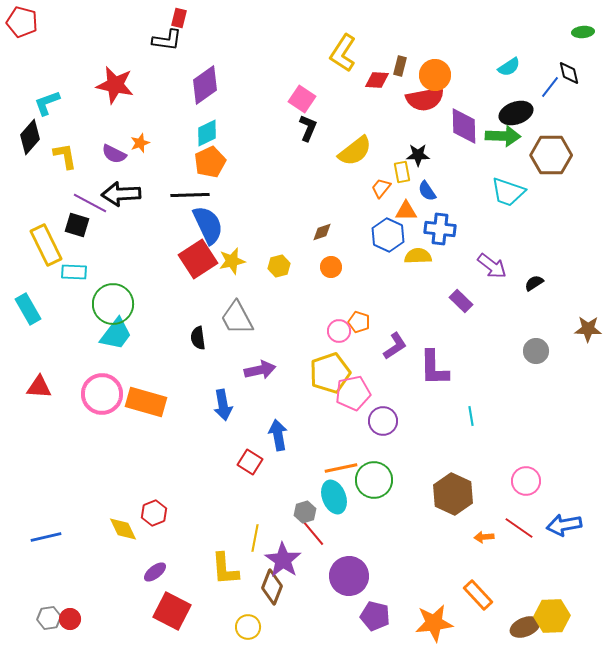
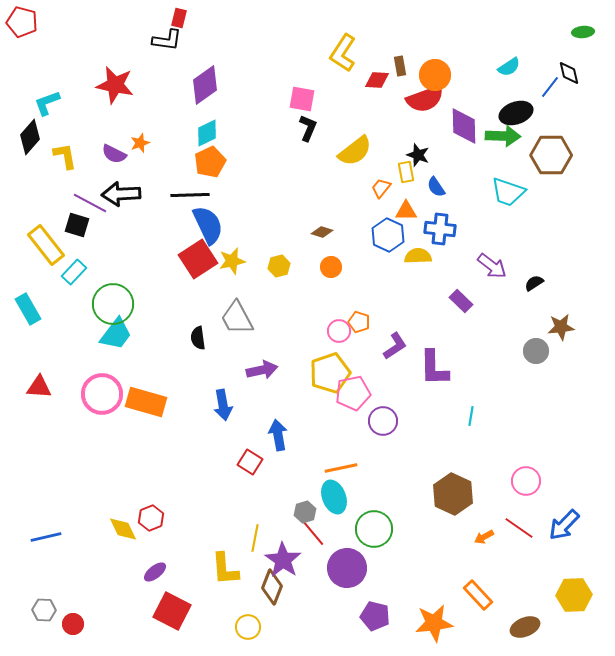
brown rectangle at (400, 66): rotated 24 degrees counterclockwise
pink square at (302, 99): rotated 24 degrees counterclockwise
red semicircle at (425, 99): rotated 9 degrees counterclockwise
black star at (418, 155): rotated 20 degrees clockwise
yellow rectangle at (402, 172): moved 4 px right
blue semicircle at (427, 191): moved 9 px right, 4 px up
brown diamond at (322, 232): rotated 35 degrees clockwise
yellow rectangle at (46, 245): rotated 12 degrees counterclockwise
cyan rectangle at (74, 272): rotated 50 degrees counterclockwise
brown star at (588, 329): moved 27 px left, 2 px up; rotated 8 degrees counterclockwise
purple arrow at (260, 370): moved 2 px right
cyan line at (471, 416): rotated 18 degrees clockwise
green circle at (374, 480): moved 49 px down
red hexagon at (154, 513): moved 3 px left, 5 px down
blue arrow at (564, 525): rotated 36 degrees counterclockwise
orange arrow at (484, 537): rotated 24 degrees counterclockwise
purple circle at (349, 576): moved 2 px left, 8 px up
yellow hexagon at (552, 616): moved 22 px right, 21 px up
gray hexagon at (49, 618): moved 5 px left, 8 px up; rotated 10 degrees clockwise
red circle at (70, 619): moved 3 px right, 5 px down
